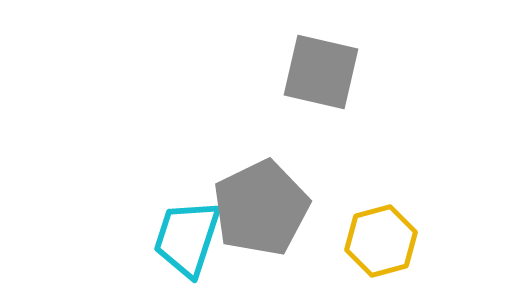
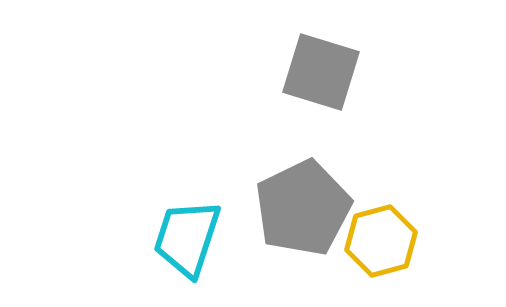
gray square: rotated 4 degrees clockwise
gray pentagon: moved 42 px right
